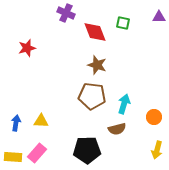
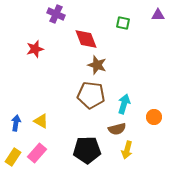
purple cross: moved 10 px left, 1 px down
purple triangle: moved 1 px left, 2 px up
red diamond: moved 9 px left, 7 px down
red star: moved 8 px right, 1 px down
brown pentagon: moved 1 px left, 1 px up
yellow triangle: rotated 28 degrees clockwise
yellow arrow: moved 30 px left
yellow rectangle: rotated 60 degrees counterclockwise
